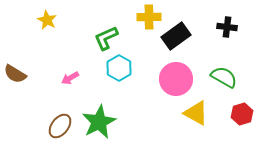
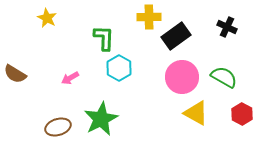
yellow star: moved 2 px up
black cross: rotated 18 degrees clockwise
green L-shape: moved 2 px left; rotated 116 degrees clockwise
pink circle: moved 6 px right, 2 px up
red hexagon: rotated 15 degrees counterclockwise
green star: moved 2 px right, 3 px up
brown ellipse: moved 2 px left, 1 px down; rotated 35 degrees clockwise
